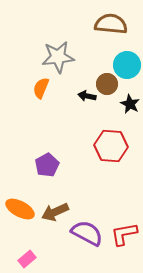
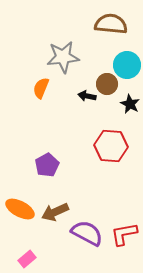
gray star: moved 5 px right
